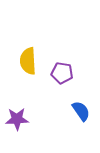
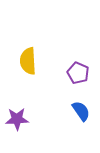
purple pentagon: moved 16 px right; rotated 15 degrees clockwise
